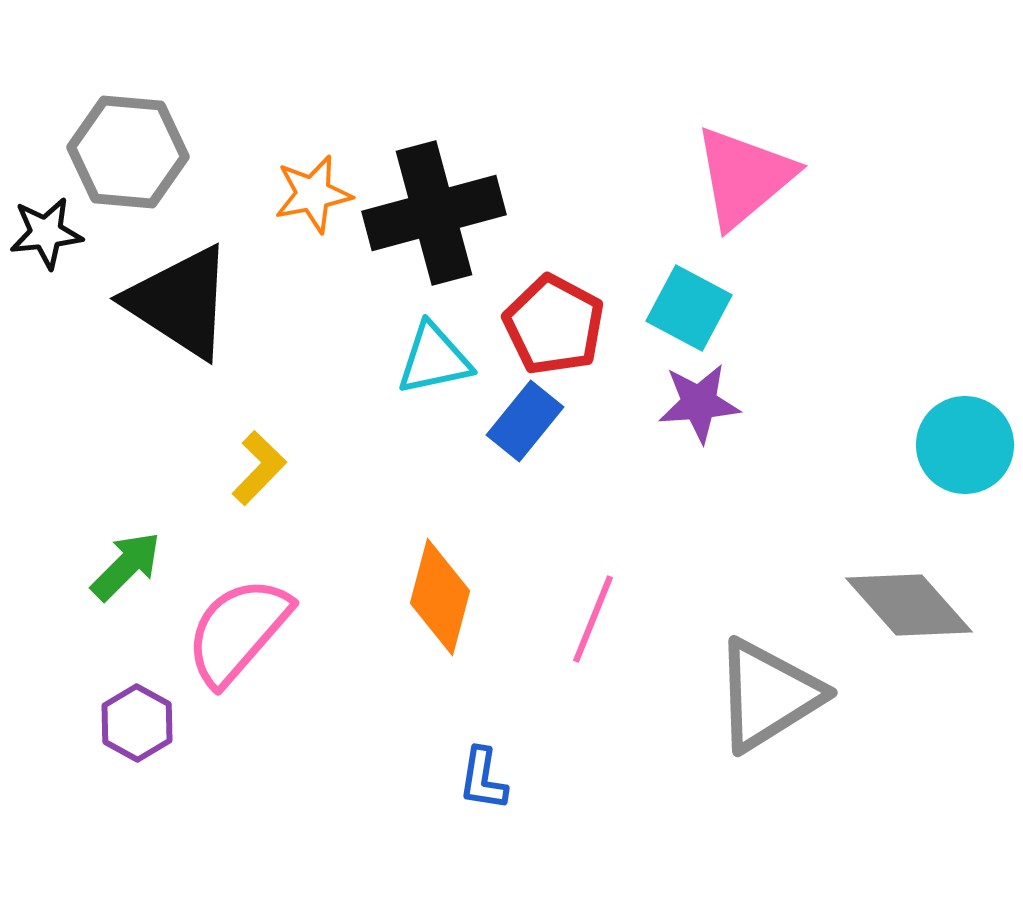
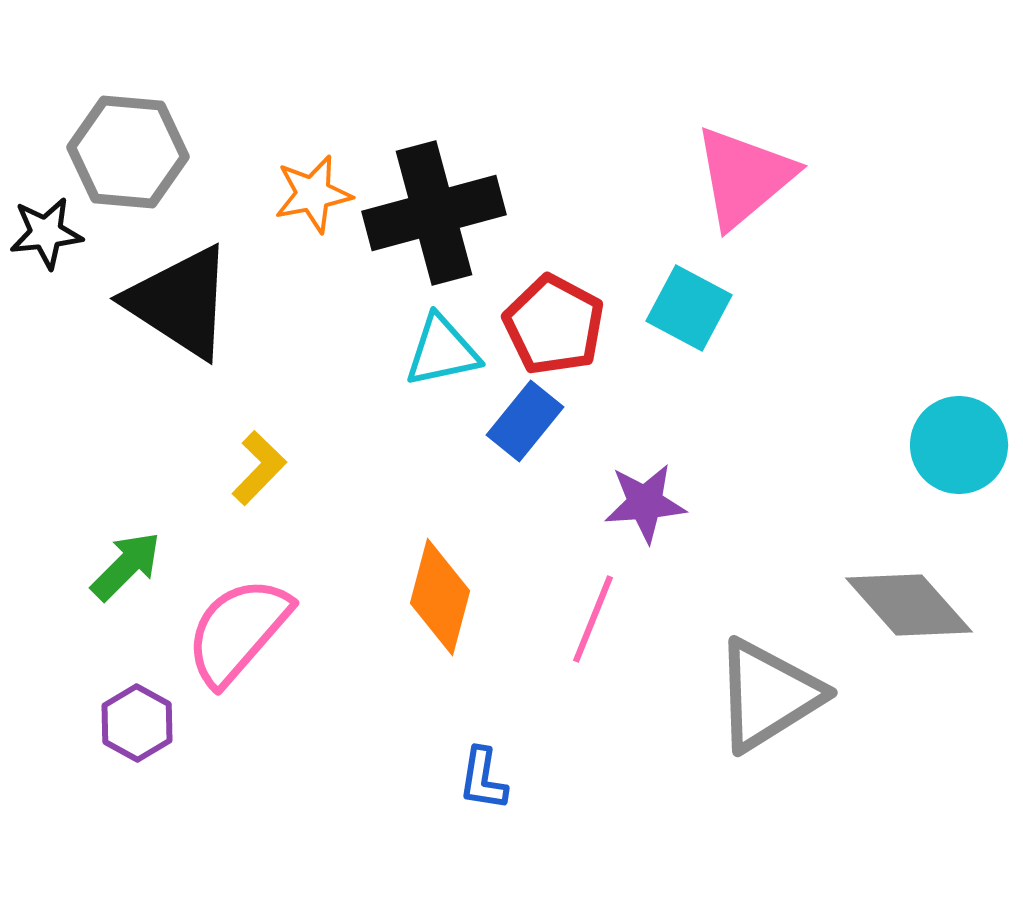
cyan triangle: moved 8 px right, 8 px up
purple star: moved 54 px left, 100 px down
cyan circle: moved 6 px left
